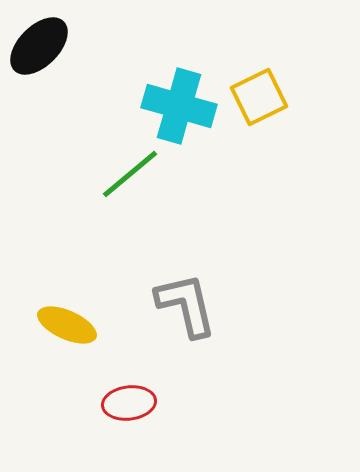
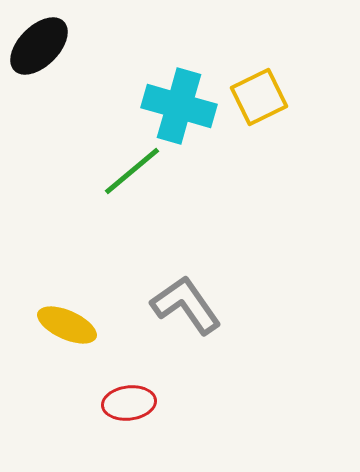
green line: moved 2 px right, 3 px up
gray L-shape: rotated 22 degrees counterclockwise
